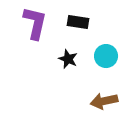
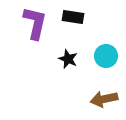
black rectangle: moved 5 px left, 5 px up
brown arrow: moved 2 px up
